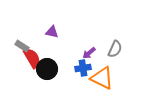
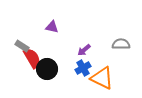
purple triangle: moved 5 px up
gray semicircle: moved 6 px right, 5 px up; rotated 114 degrees counterclockwise
purple arrow: moved 5 px left, 3 px up
blue cross: rotated 21 degrees counterclockwise
